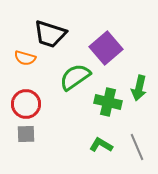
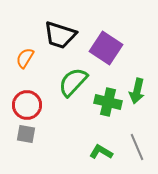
black trapezoid: moved 10 px right, 1 px down
purple square: rotated 16 degrees counterclockwise
orange semicircle: rotated 105 degrees clockwise
green semicircle: moved 2 px left, 5 px down; rotated 12 degrees counterclockwise
green arrow: moved 2 px left, 3 px down
red circle: moved 1 px right, 1 px down
gray square: rotated 12 degrees clockwise
green L-shape: moved 7 px down
